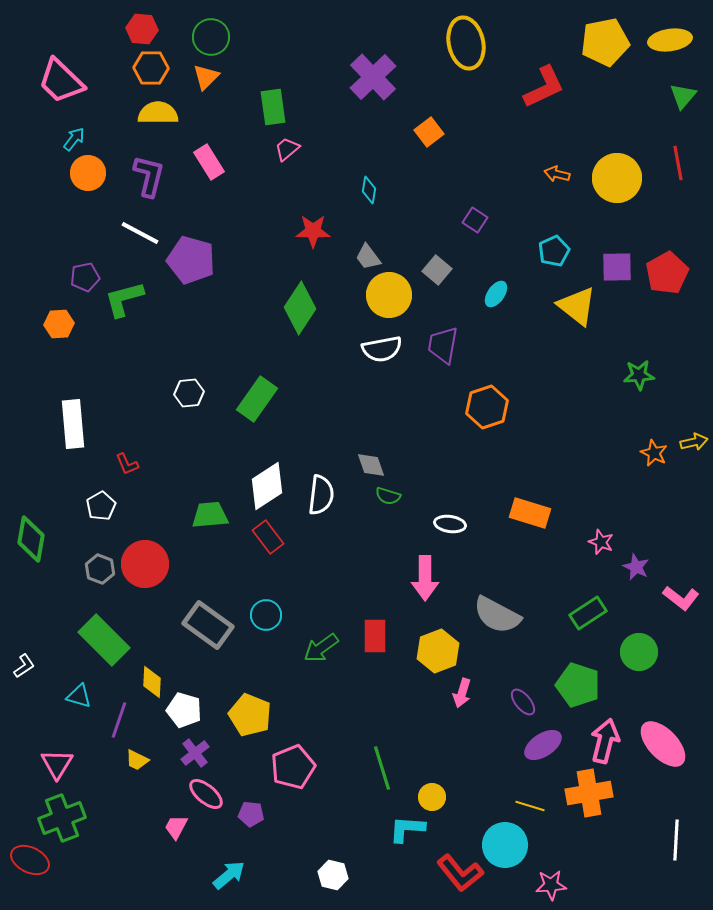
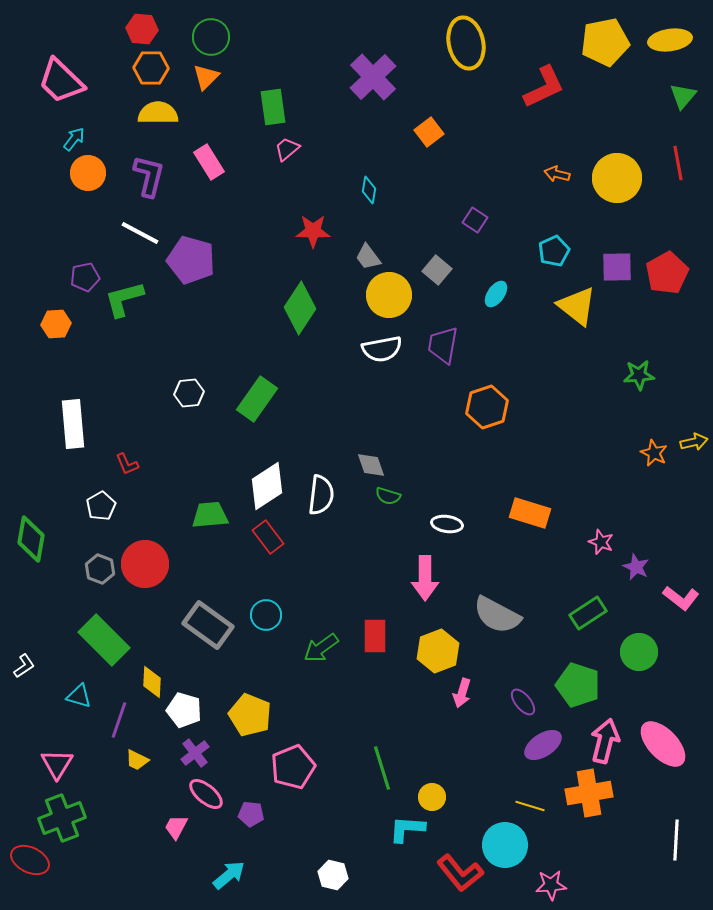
orange hexagon at (59, 324): moved 3 px left
white ellipse at (450, 524): moved 3 px left
